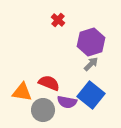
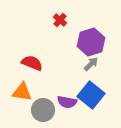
red cross: moved 2 px right
red semicircle: moved 17 px left, 20 px up
